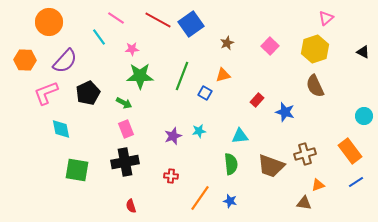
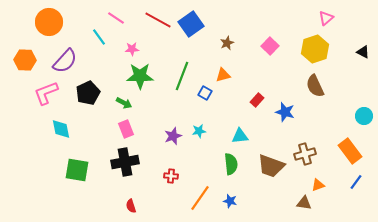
blue line at (356, 182): rotated 21 degrees counterclockwise
